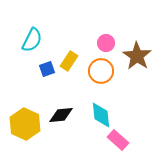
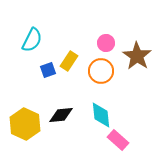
blue square: moved 1 px right, 1 px down
